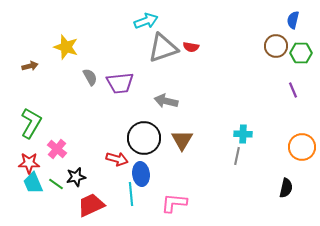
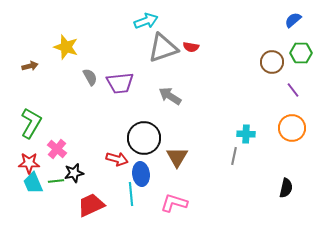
blue semicircle: rotated 36 degrees clockwise
brown circle: moved 4 px left, 16 px down
purple line: rotated 14 degrees counterclockwise
gray arrow: moved 4 px right, 5 px up; rotated 20 degrees clockwise
cyan cross: moved 3 px right
brown triangle: moved 5 px left, 17 px down
orange circle: moved 10 px left, 19 px up
gray line: moved 3 px left
black star: moved 2 px left, 4 px up
green line: moved 3 px up; rotated 42 degrees counterclockwise
pink L-shape: rotated 12 degrees clockwise
